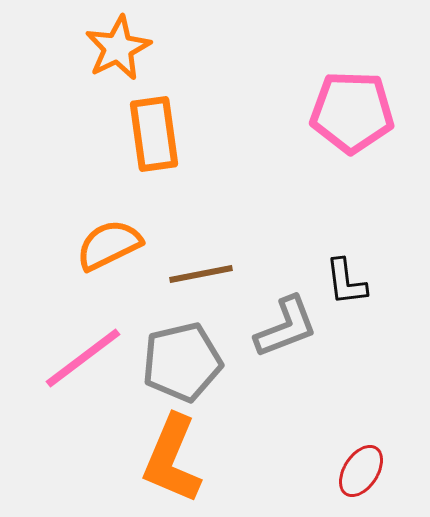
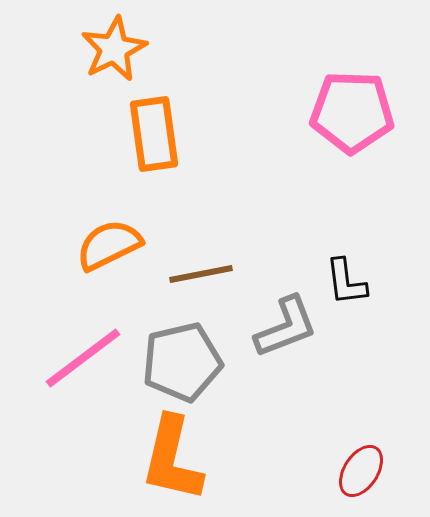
orange star: moved 4 px left, 1 px down
orange L-shape: rotated 10 degrees counterclockwise
